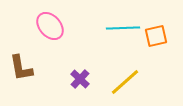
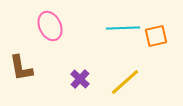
pink ellipse: rotated 16 degrees clockwise
